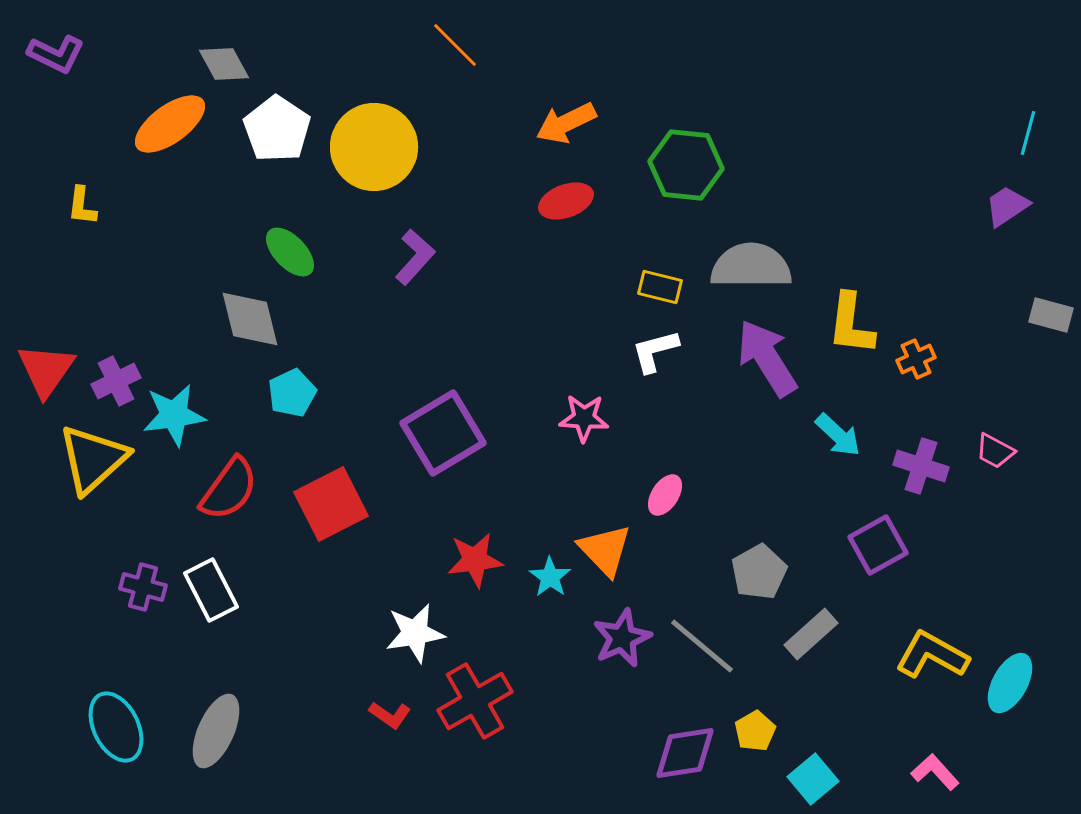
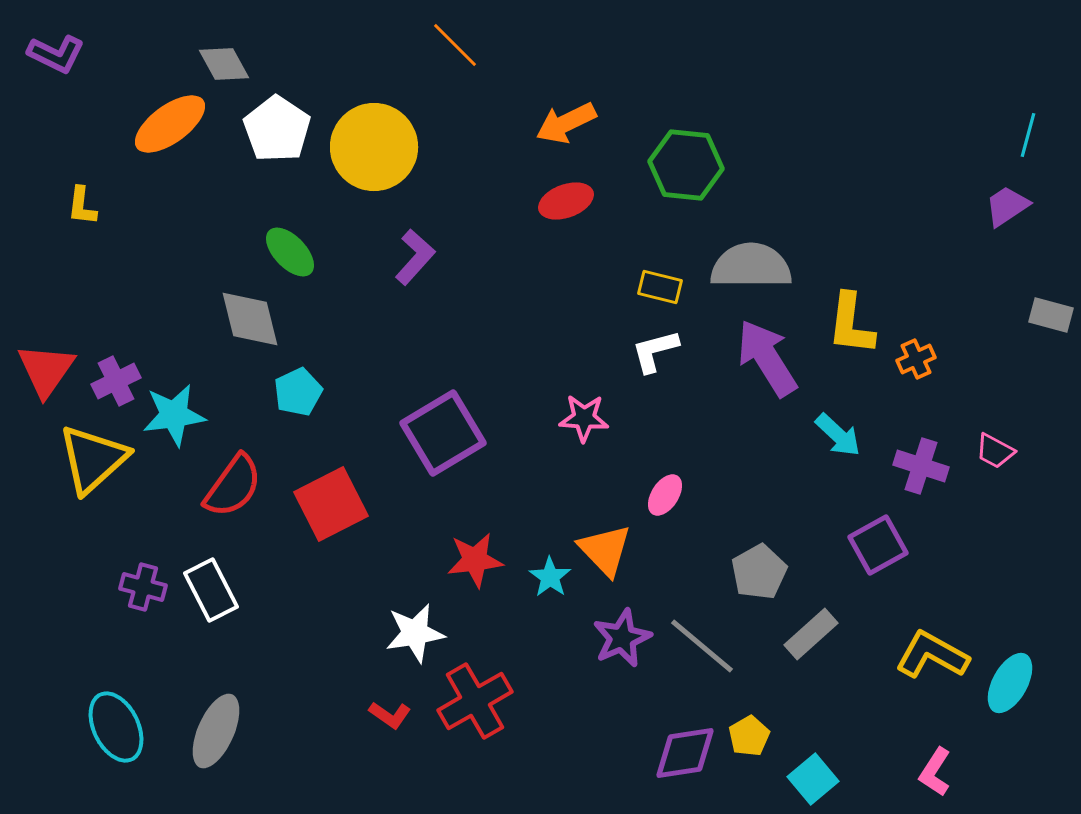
cyan line at (1028, 133): moved 2 px down
cyan pentagon at (292, 393): moved 6 px right, 1 px up
red semicircle at (229, 489): moved 4 px right, 3 px up
yellow pentagon at (755, 731): moved 6 px left, 5 px down
pink L-shape at (935, 772): rotated 105 degrees counterclockwise
